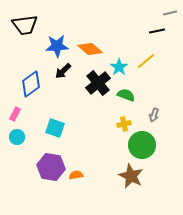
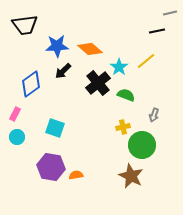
yellow cross: moved 1 px left, 3 px down
